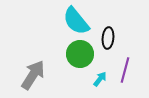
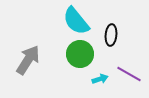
black ellipse: moved 3 px right, 3 px up
purple line: moved 4 px right, 4 px down; rotated 75 degrees counterclockwise
gray arrow: moved 5 px left, 15 px up
cyan arrow: rotated 35 degrees clockwise
